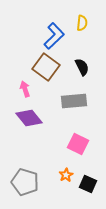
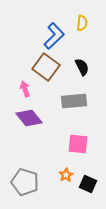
pink square: rotated 20 degrees counterclockwise
